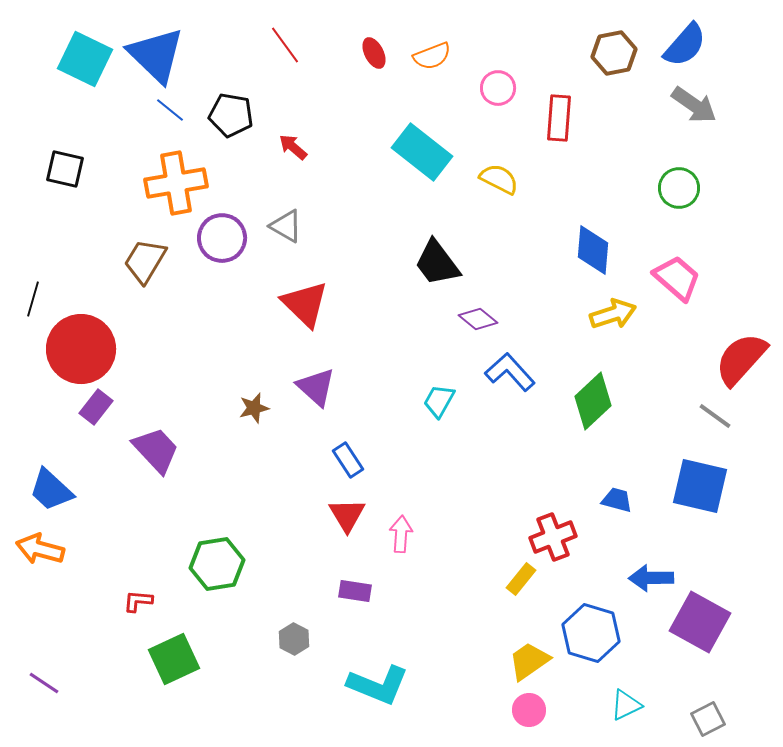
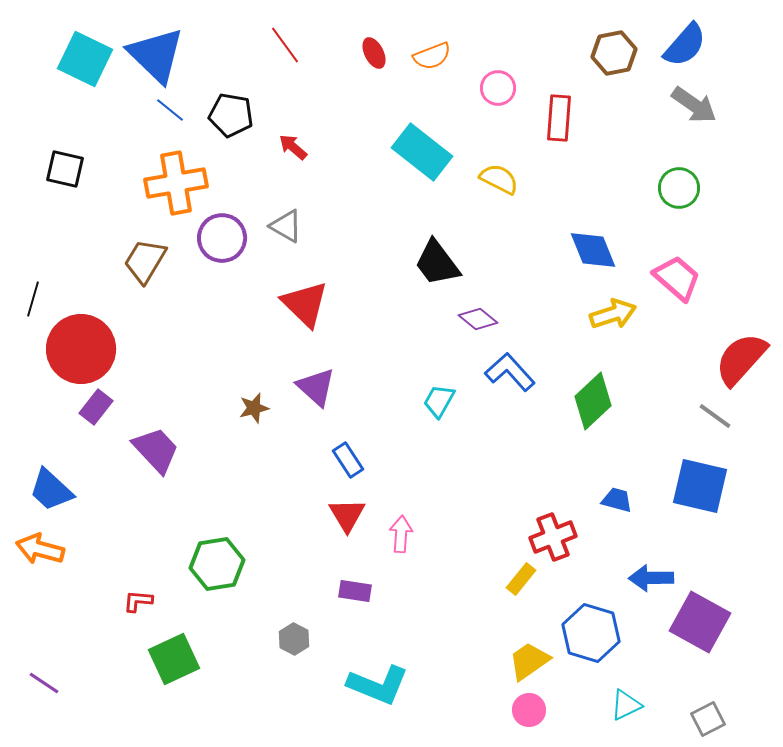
blue diamond at (593, 250): rotated 27 degrees counterclockwise
